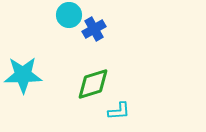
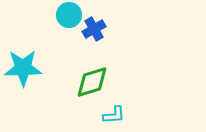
cyan star: moved 7 px up
green diamond: moved 1 px left, 2 px up
cyan L-shape: moved 5 px left, 4 px down
